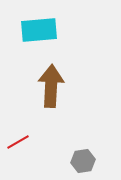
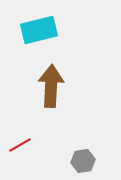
cyan rectangle: rotated 9 degrees counterclockwise
red line: moved 2 px right, 3 px down
